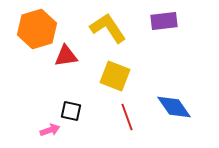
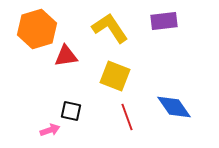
yellow L-shape: moved 2 px right
